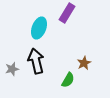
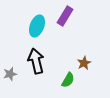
purple rectangle: moved 2 px left, 3 px down
cyan ellipse: moved 2 px left, 2 px up
gray star: moved 2 px left, 5 px down
